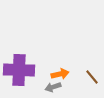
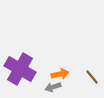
purple cross: moved 1 px right, 1 px up; rotated 28 degrees clockwise
